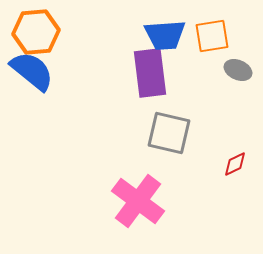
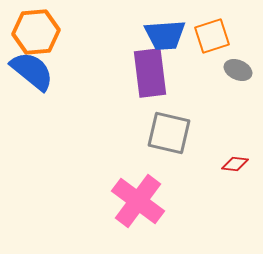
orange square: rotated 9 degrees counterclockwise
red diamond: rotated 32 degrees clockwise
